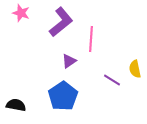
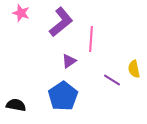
yellow semicircle: moved 1 px left
